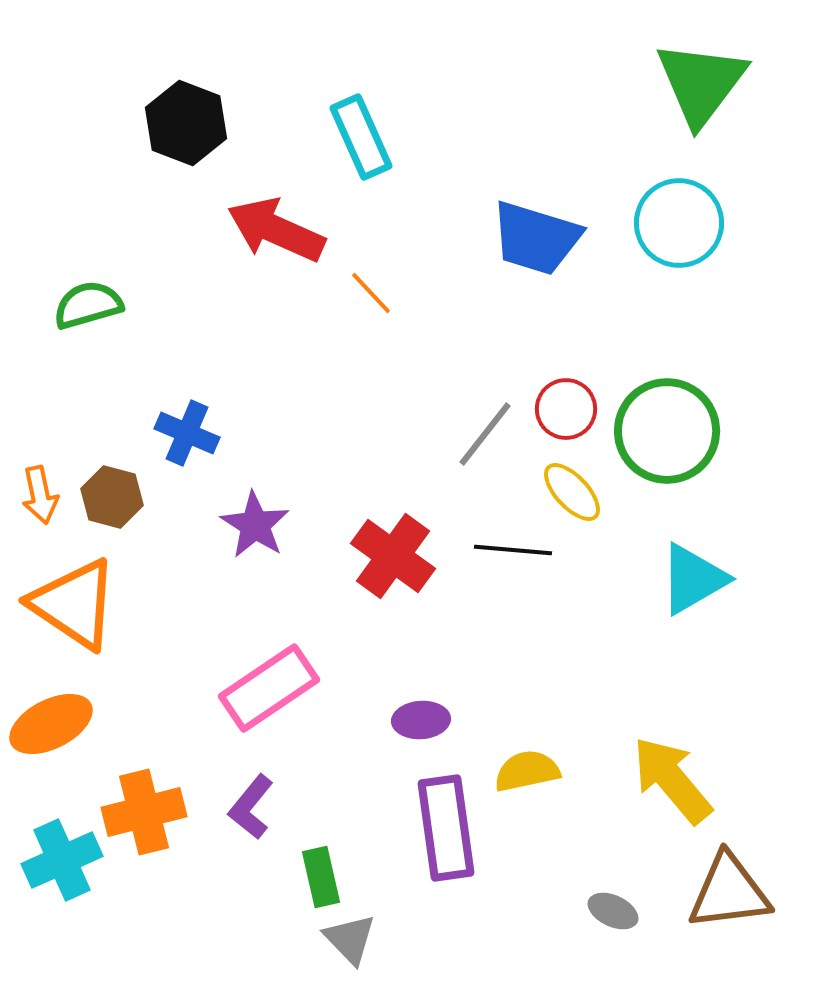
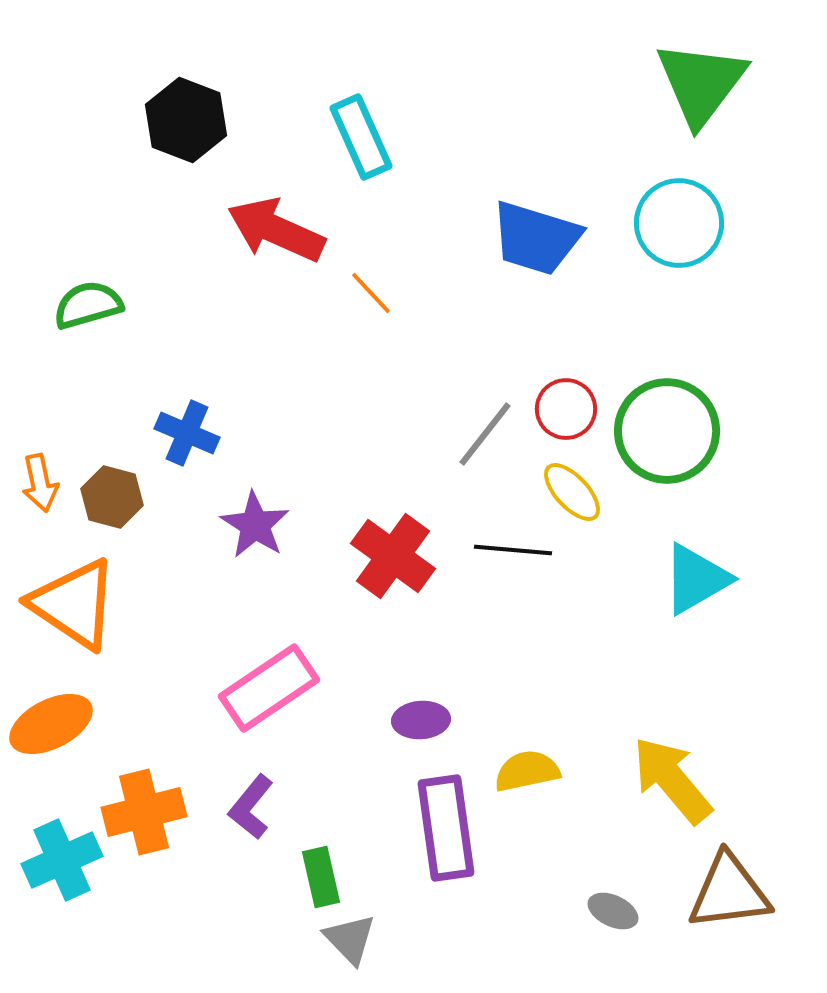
black hexagon: moved 3 px up
orange arrow: moved 12 px up
cyan triangle: moved 3 px right
